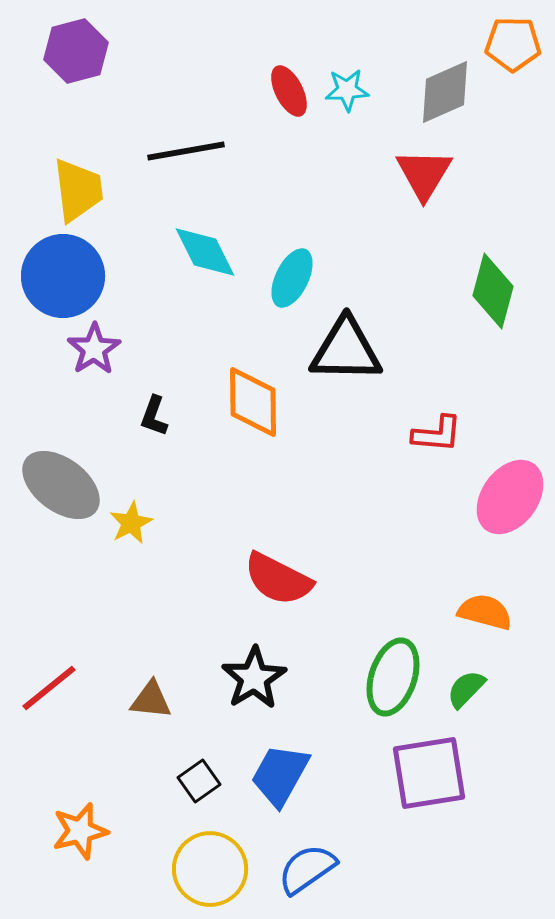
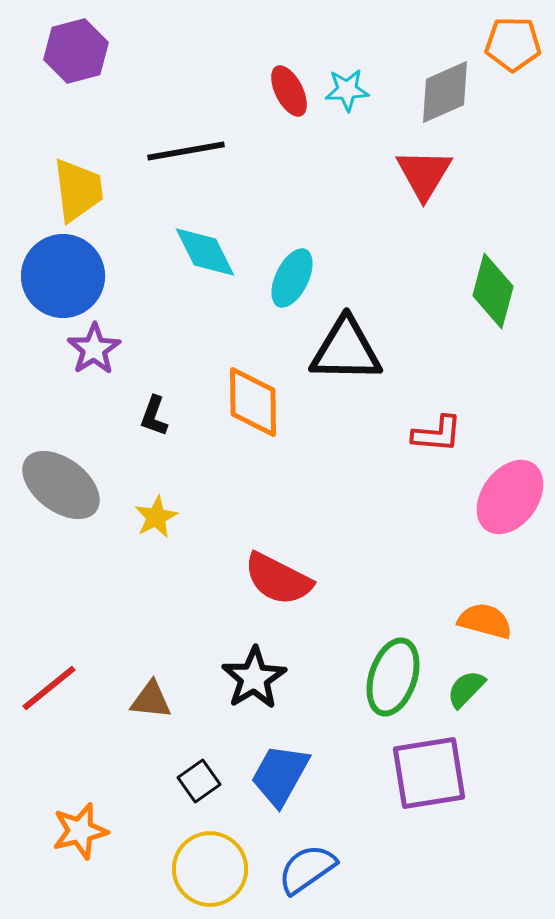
yellow star: moved 25 px right, 6 px up
orange semicircle: moved 9 px down
